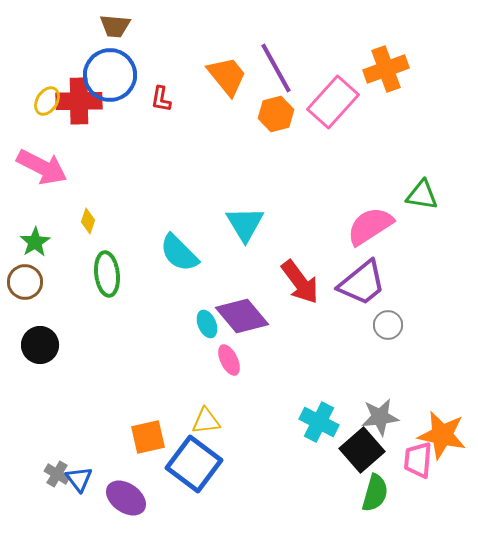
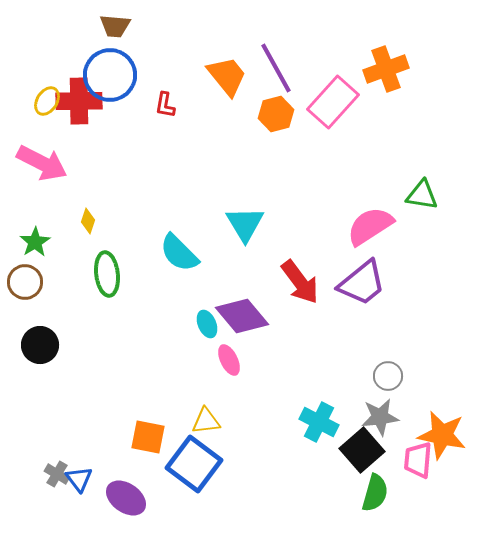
red L-shape: moved 4 px right, 6 px down
pink arrow: moved 4 px up
gray circle: moved 51 px down
orange square: rotated 24 degrees clockwise
